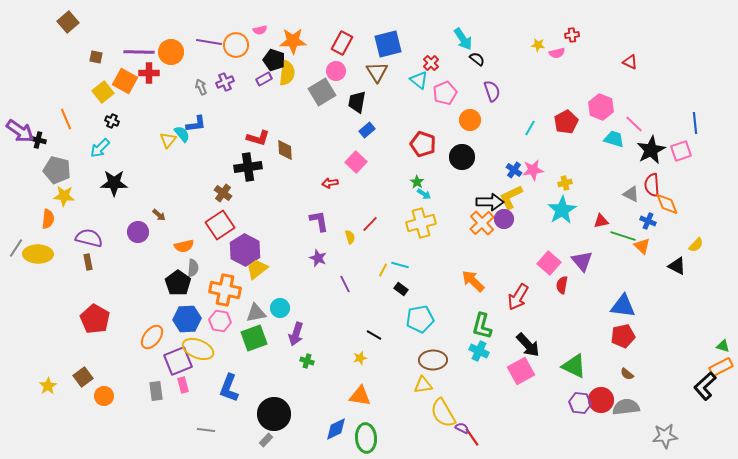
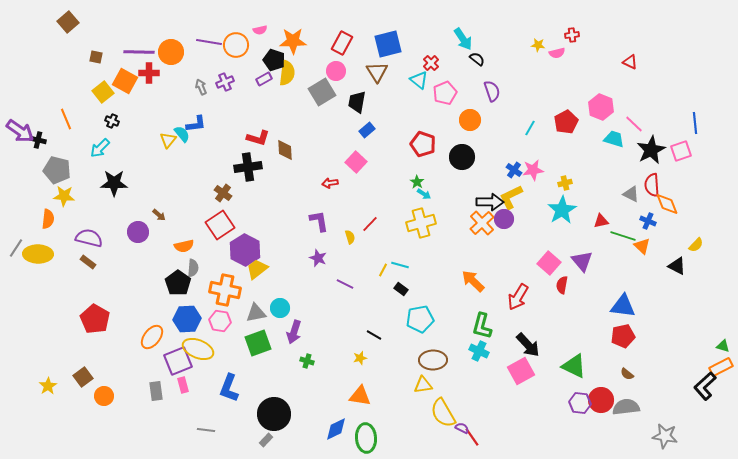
brown rectangle at (88, 262): rotated 42 degrees counterclockwise
purple line at (345, 284): rotated 36 degrees counterclockwise
purple arrow at (296, 334): moved 2 px left, 2 px up
green square at (254, 338): moved 4 px right, 5 px down
gray star at (665, 436): rotated 15 degrees clockwise
